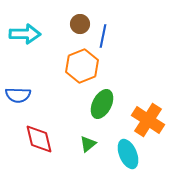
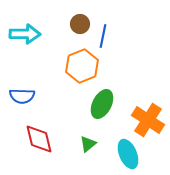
blue semicircle: moved 4 px right, 1 px down
